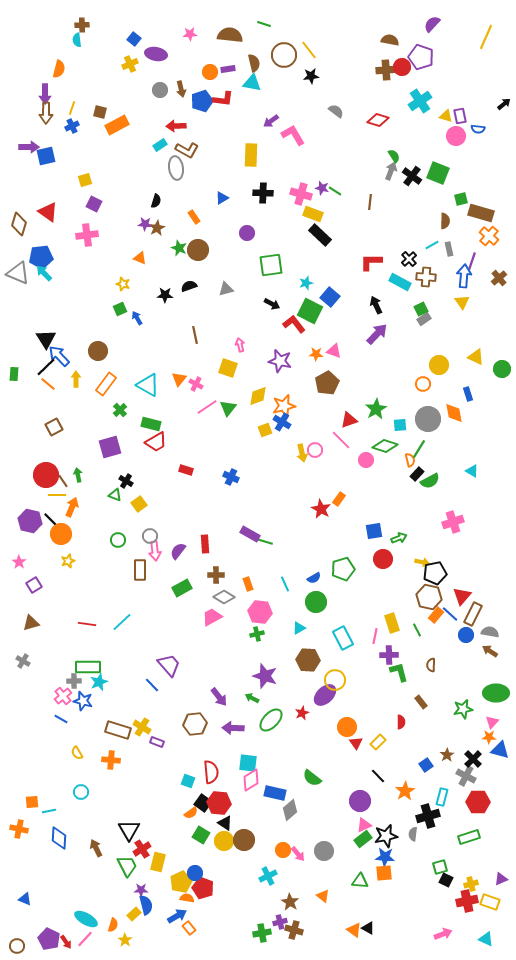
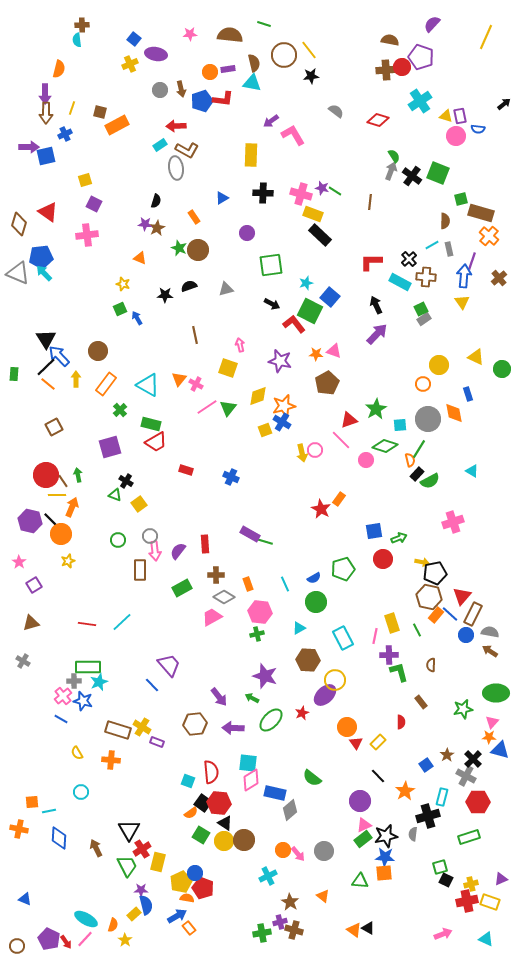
blue cross at (72, 126): moved 7 px left, 8 px down
